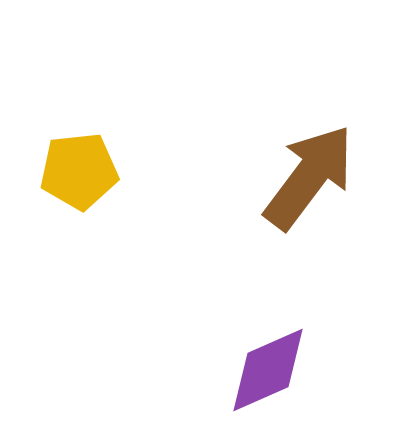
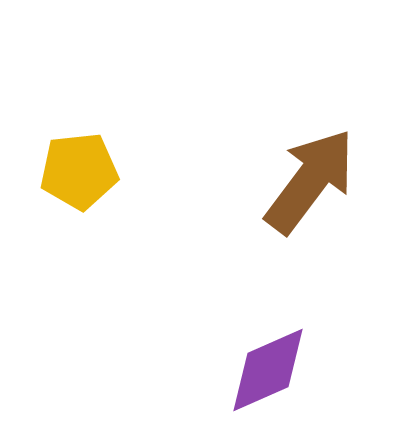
brown arrow: moved 1 px right, 4 px down
